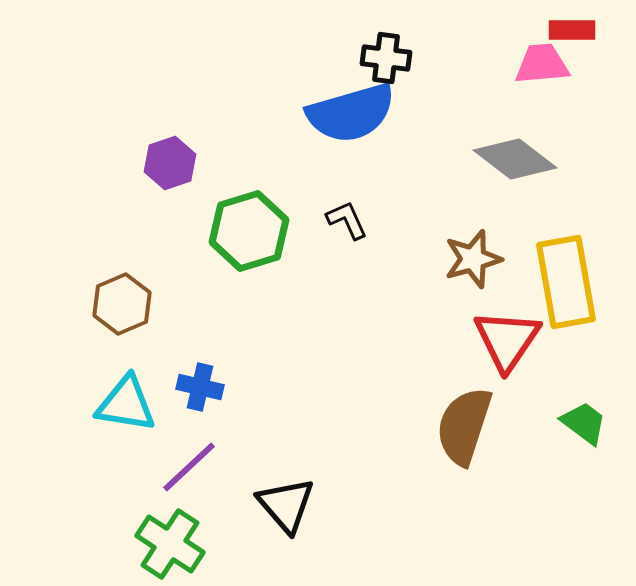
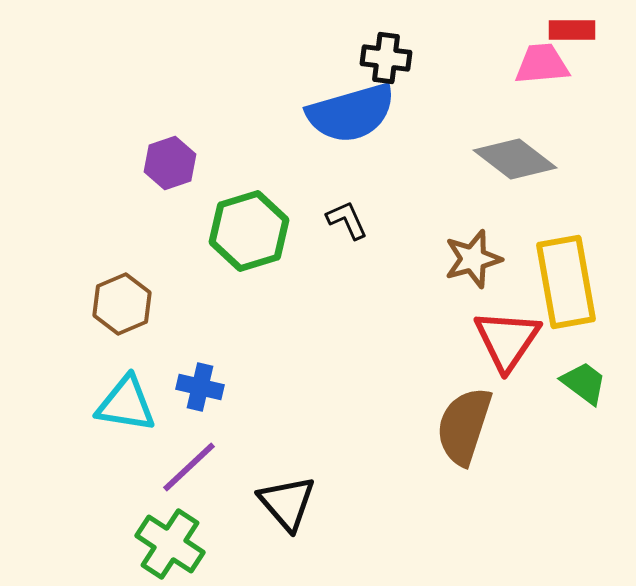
green trapezoid: moved 40 px up
black triangle: moved 1 px right, 2 px up
